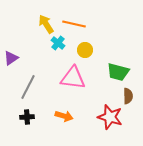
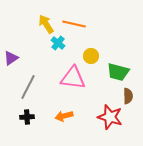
yellow circle: moved 6 px right, 6 px down
orange arrow: rotated 150 degrees clockwise
